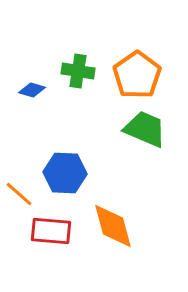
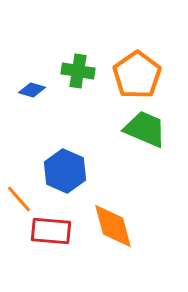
blue hexagon: moved 2 px up; rotated 21 degrees clockwise
orange line: moved 5 px down; rotated 8 degrees clockwise
